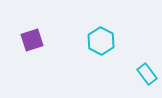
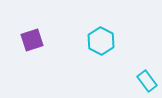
cyan rectangle: moved 7 px down
